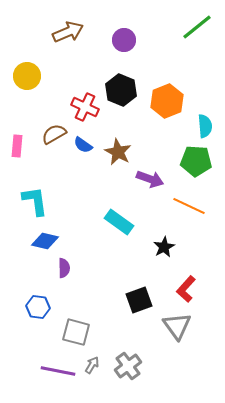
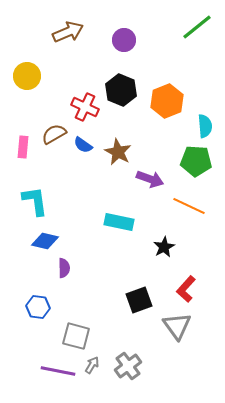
pink rectangle: moved 6 px right, 1 px down
cyan rectangle: rotated 24 degrees counterclockwise
gray square: moved 4 px down
